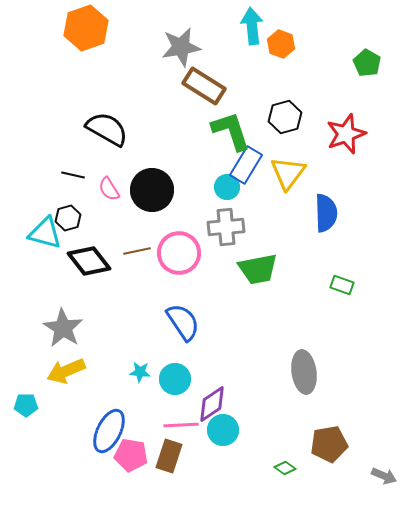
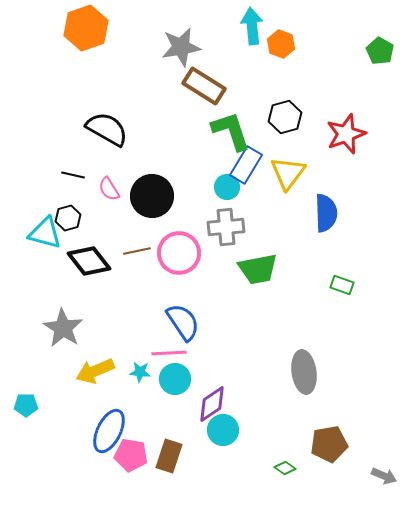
green pentagon at (367, 63): moved 13 px right, 12 px up
black circle at (152, 190): moved 6 px down
yellow arrow at (66, 371): moved 29 px right
pink line at (181, 425): moved 12 px left, 72 px up
